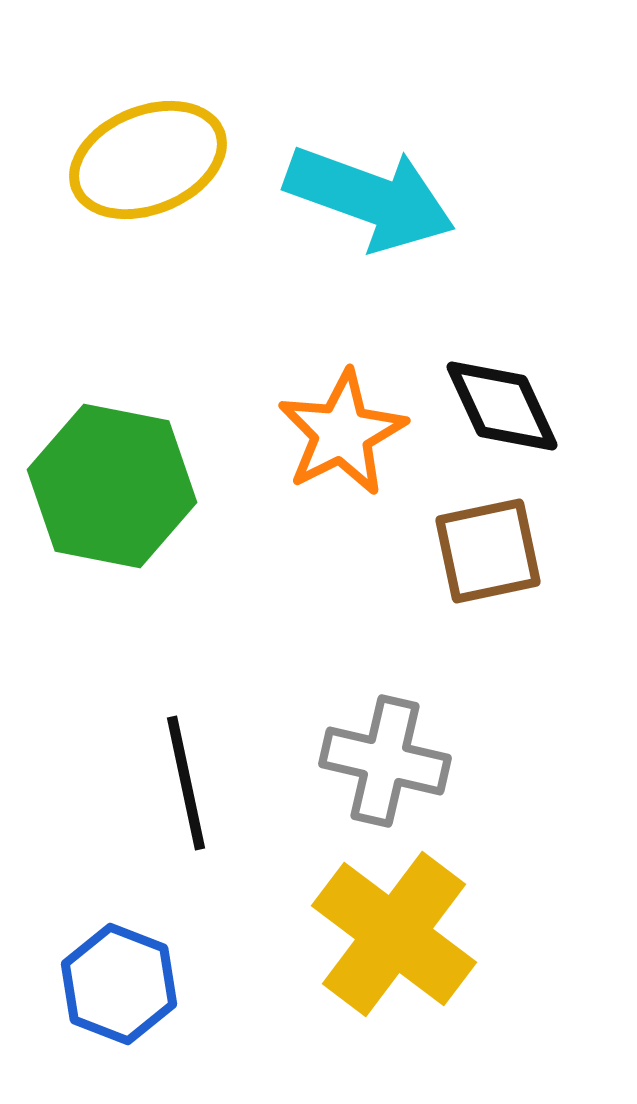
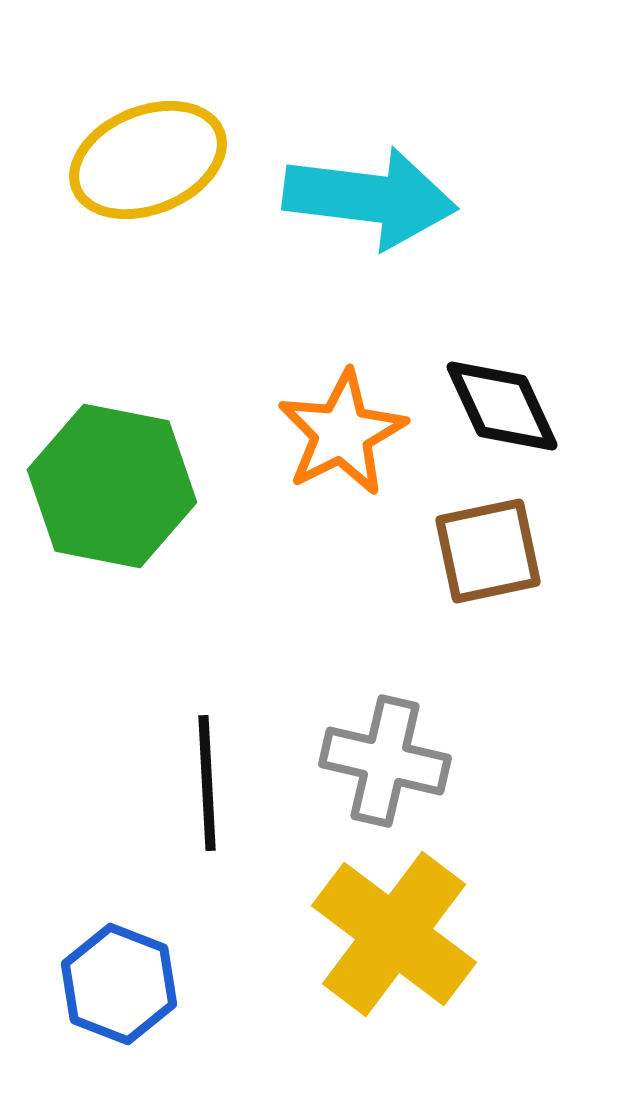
cyan arrow: rotated 13 degrees counterclockwise
black line: moved 21 px right; rotated 9 degrees clockwise
